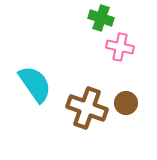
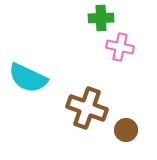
green cross: rotated 20 degrees counterclockwise
cyan semicircle: moved 7 px left, 6 px up; rotated 150 degrees clockwise
brown circle: moved 27 px down
